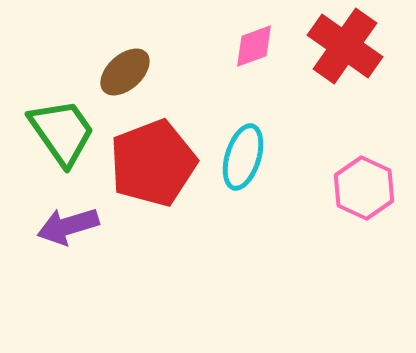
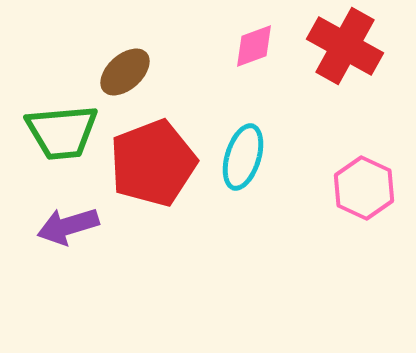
red cross: rotated 6 degrees counterclockwise
green trapezoid: rotated 120 degrees clockwise
